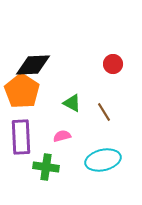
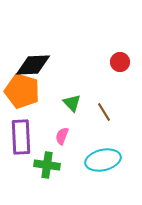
red circle: moved 7 px right, 2 px up
orange pentagon: rotated 16 degrees counterclockwise
green triangle: rotated 18 degrees clockwise
pink semicircle: rotated 54 degrees counterclockwise
green cross: moved 1 px right, 2 px up
